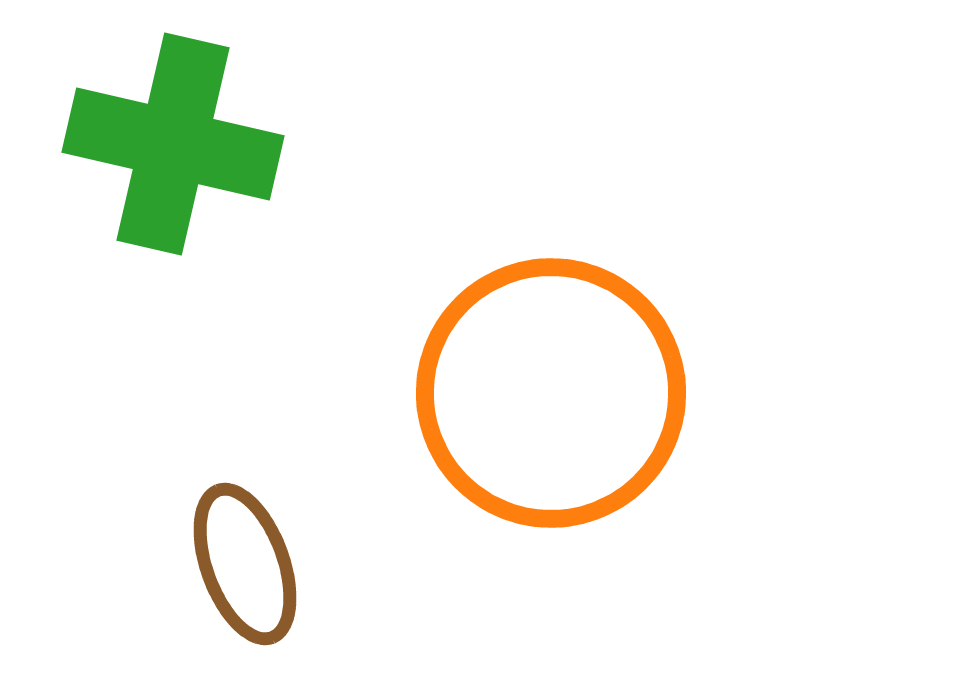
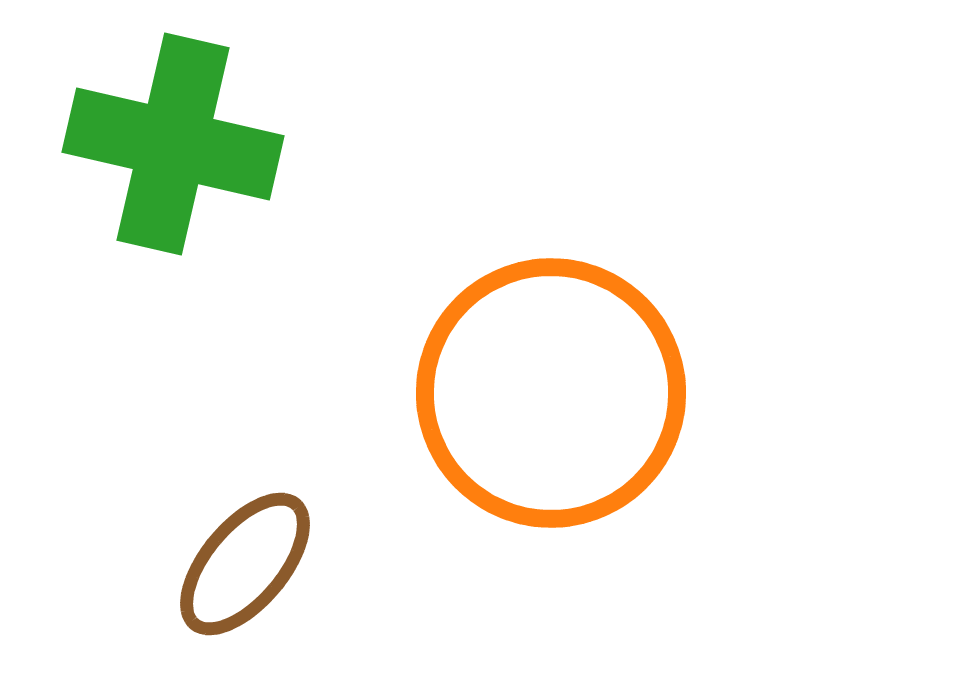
brown ellipse: rotated 60 degrees clockwise
